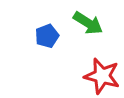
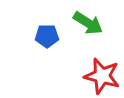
blue pentagon: rotated 20 degrees clockwise
